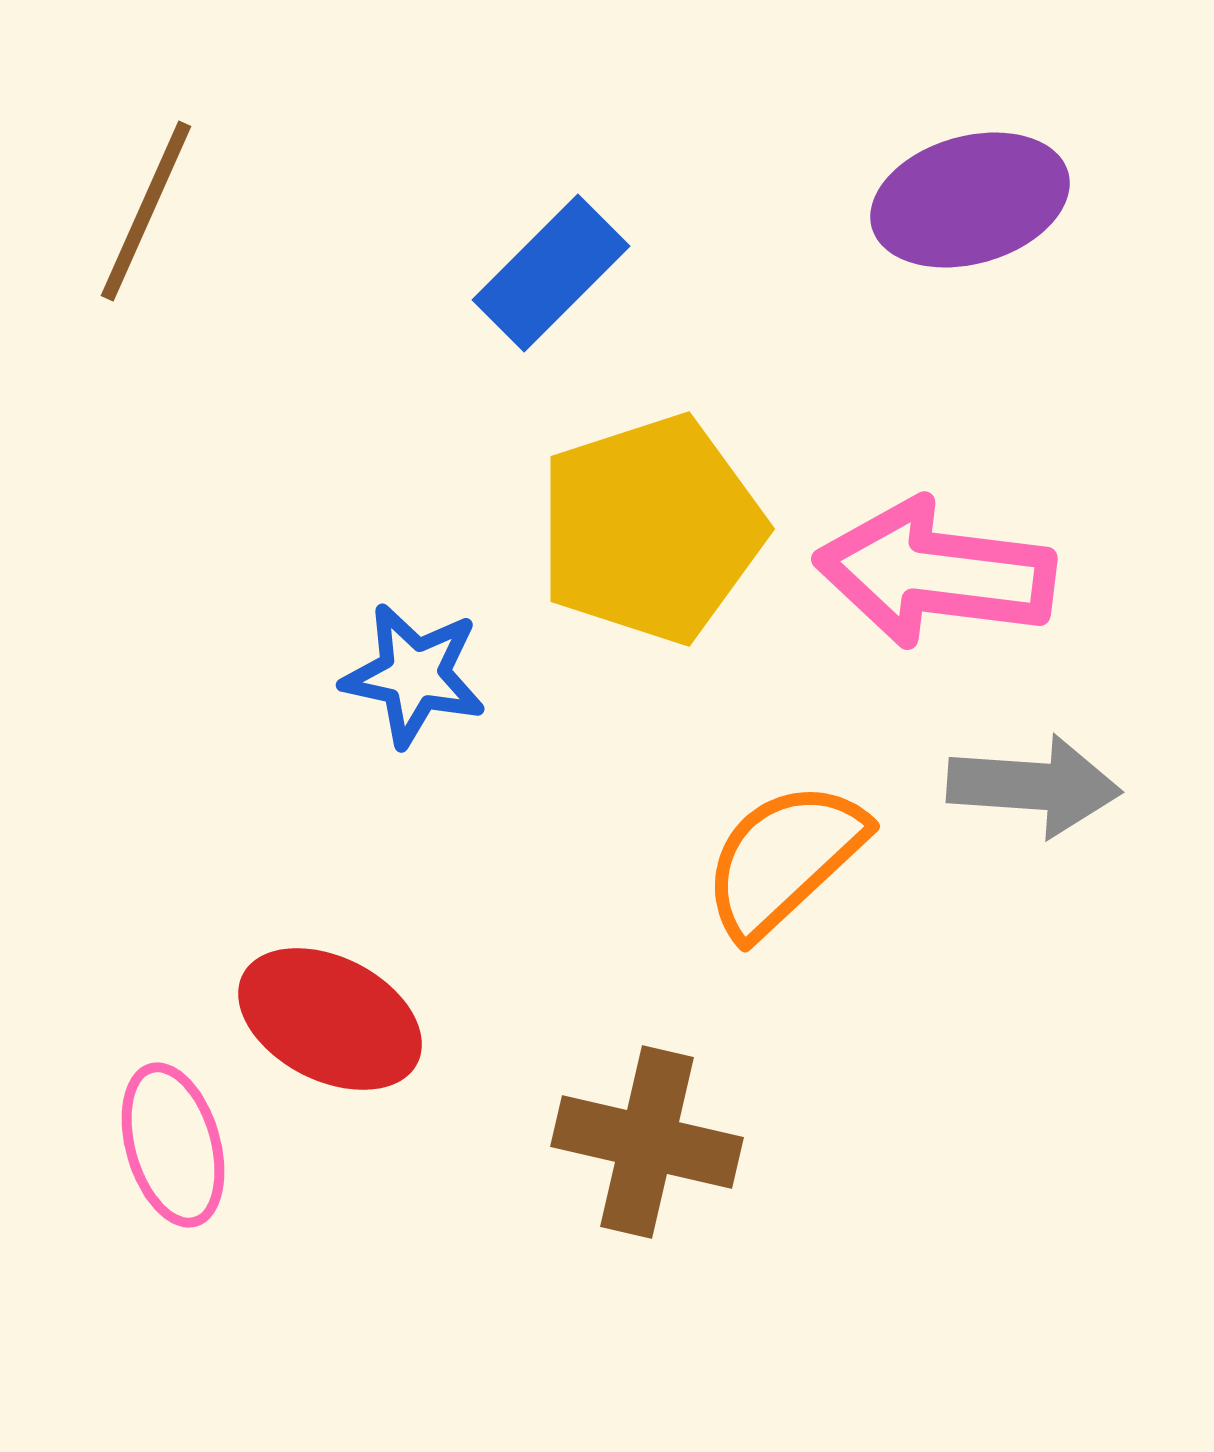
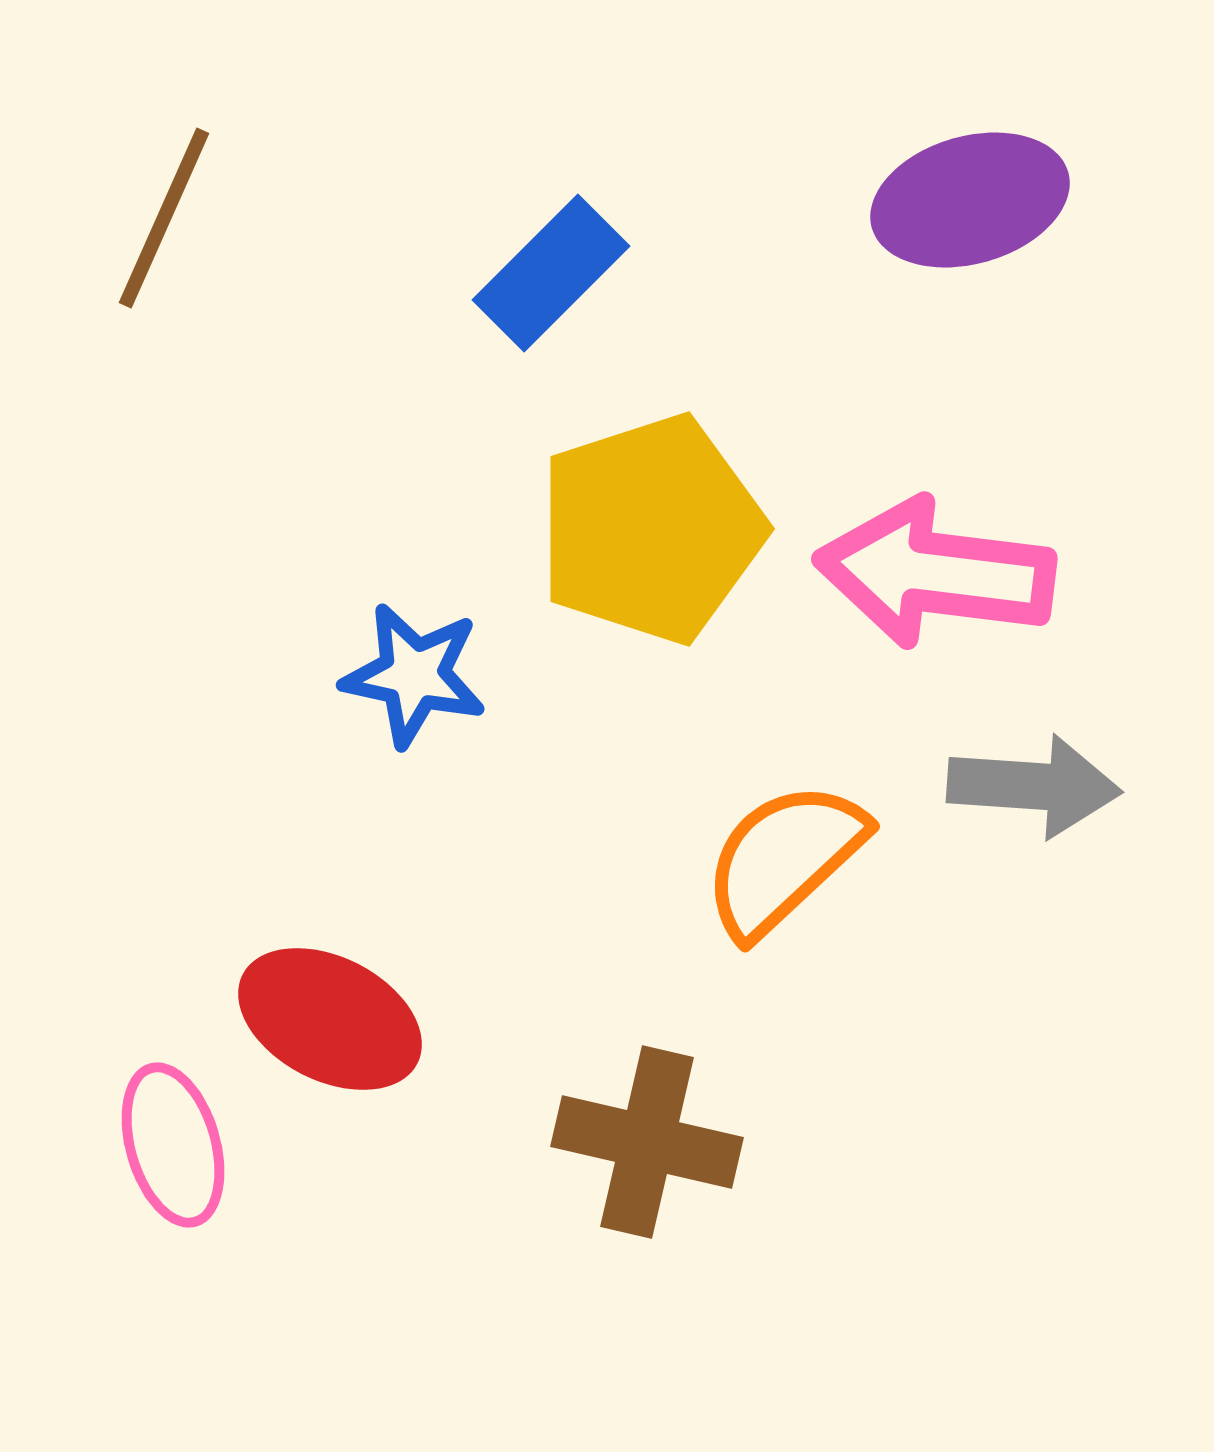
brown line: moved 18 px right, 7 px down
